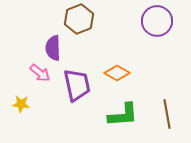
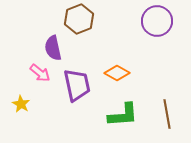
purple semicircle: rotated 10 degrees counterclockwise
yellow star: rotated 24 degrees clockwise
